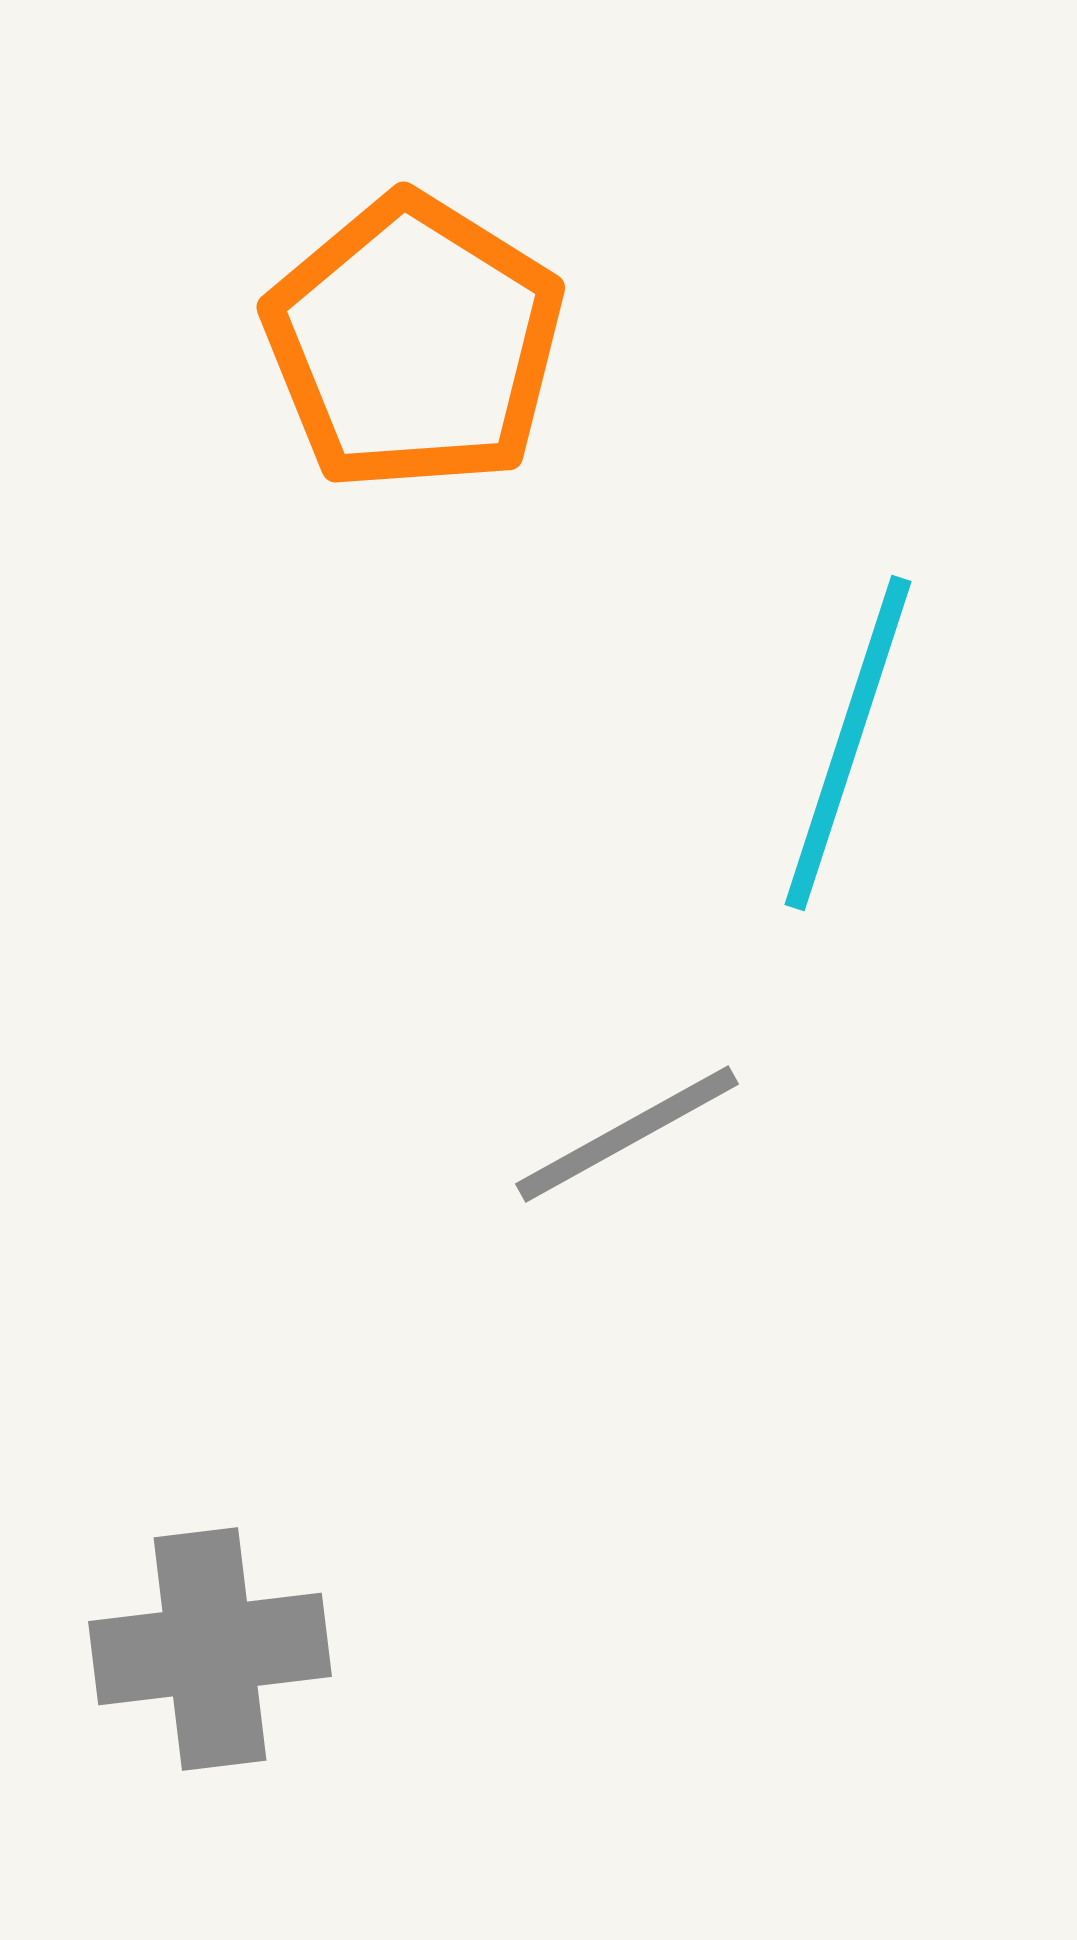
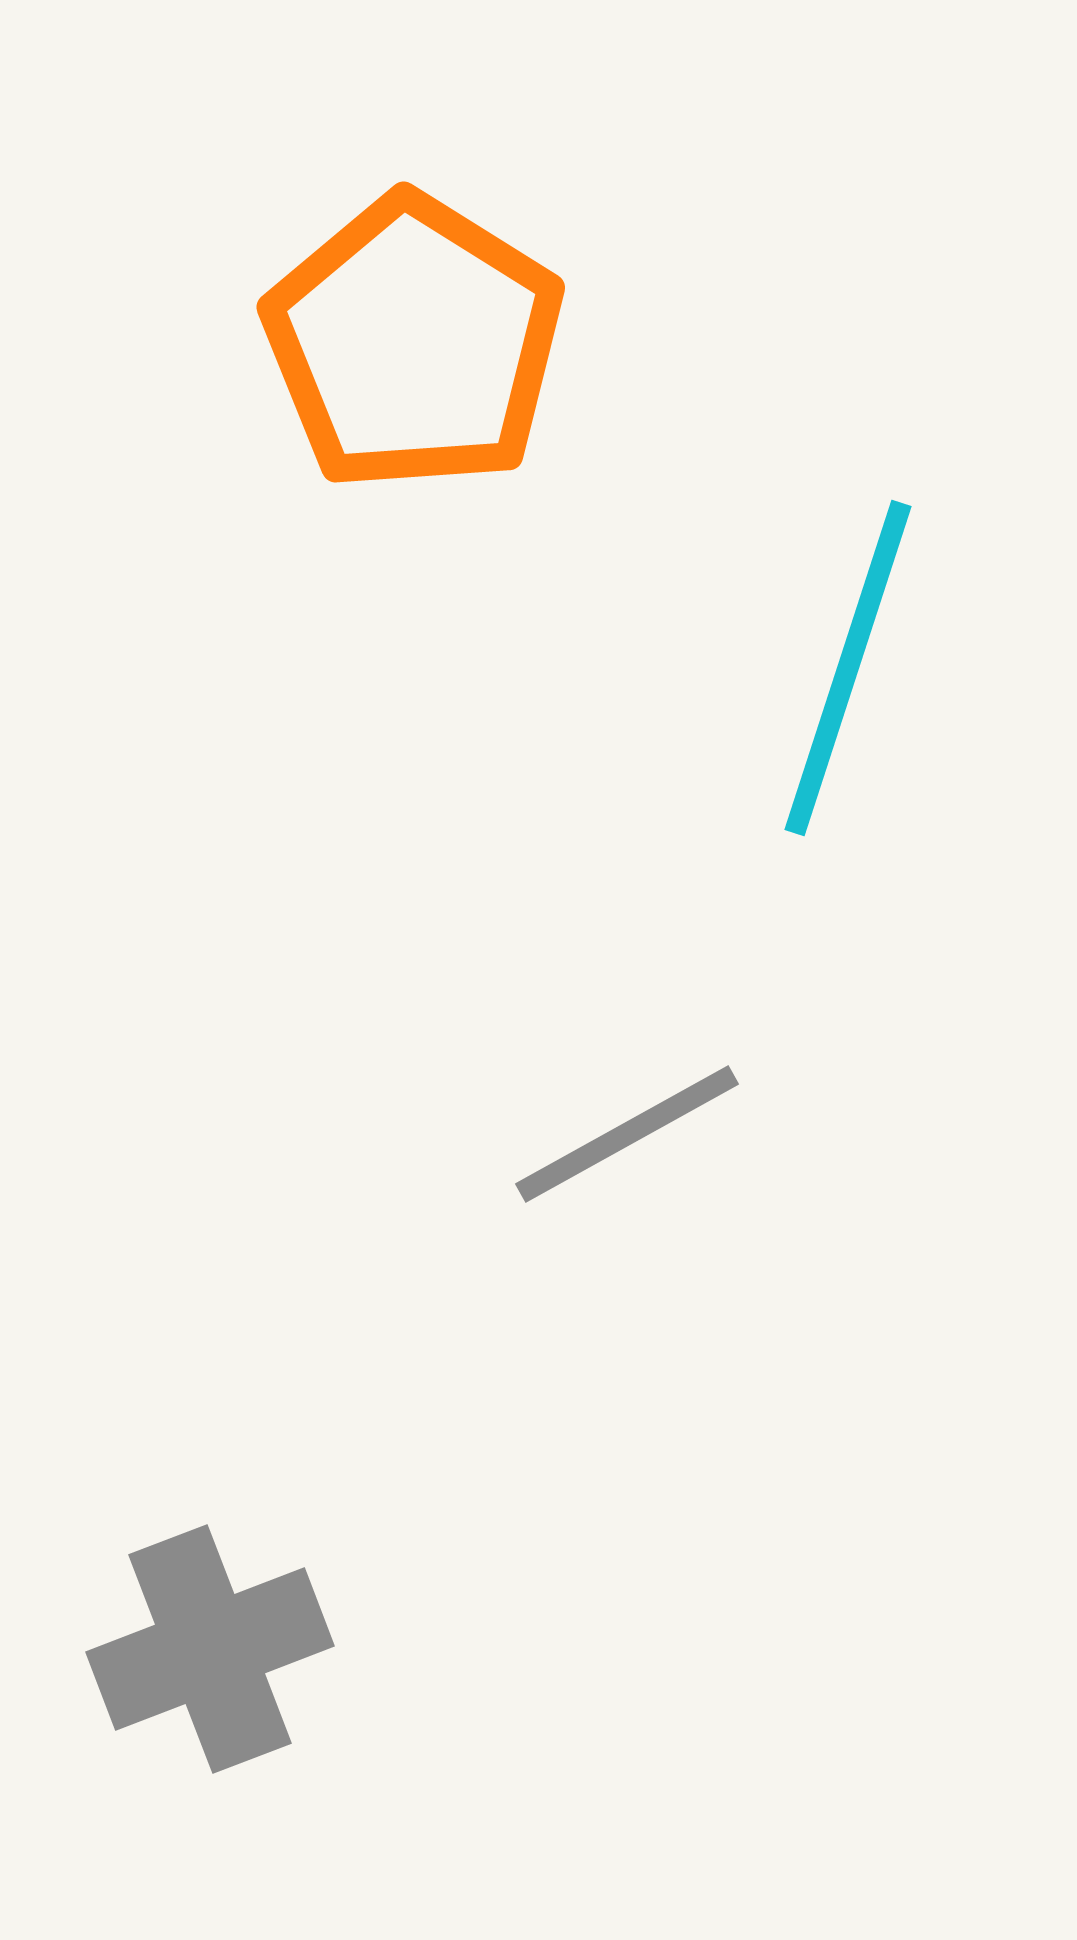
cyan line: moved 75 px up
gray cross: rotated 14 degrees counterclockwise
